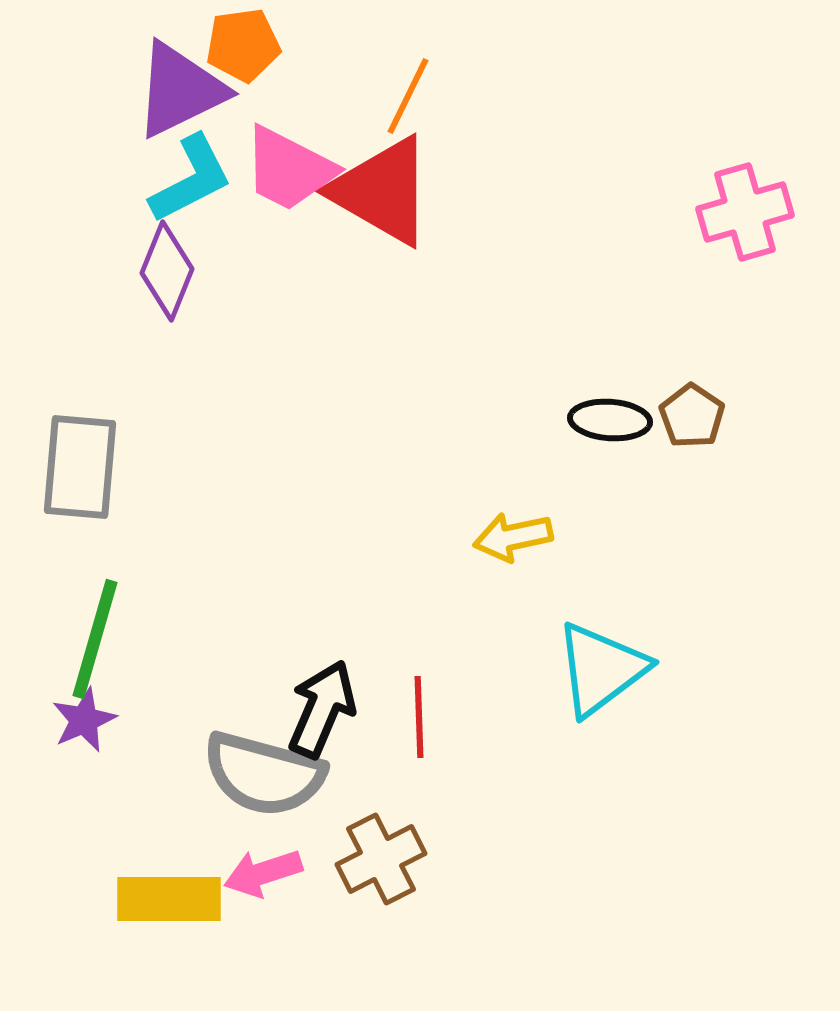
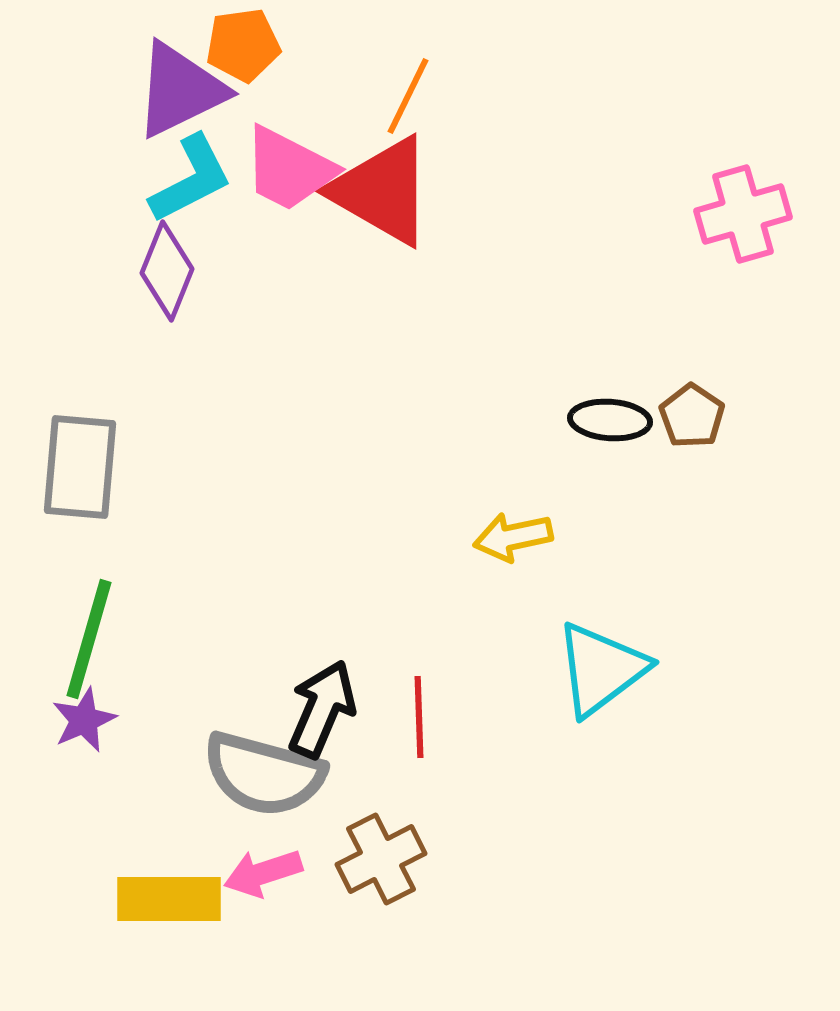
pink cross: moved 2 px left, 2 px down
green line: moved 6 px left
